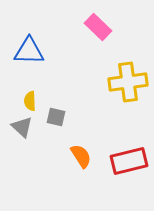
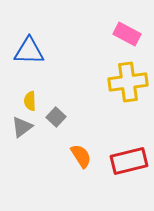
pink rectangle: moved 29 px right, 7 px down; rotated 16 degrees counterclockwise
gray square: rotated 30 degrees clockwise
gray triangle: rotated 40 degrees clockwise
